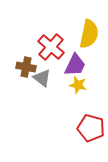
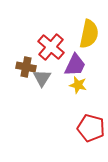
gray triangle: rotated 24 degrees clockwise
